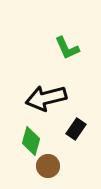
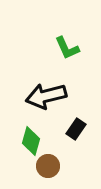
black arrow: moved 2 px up
